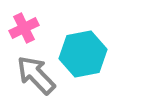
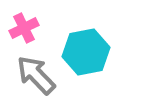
cyan hexagon: moved 3 px right, 2 px up
